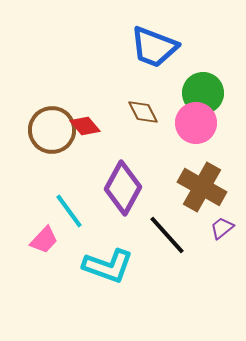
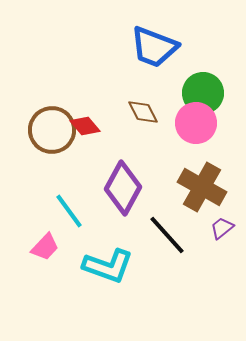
pink trapezoid: moved 1 px right, 7 px down
